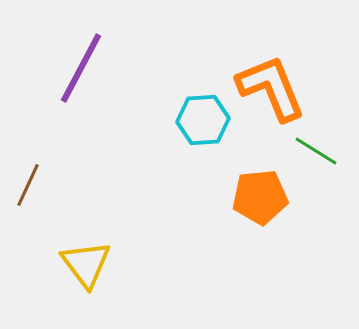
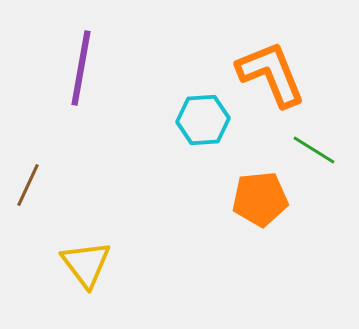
purple line: rotated 18 degrees counterclockwise
orange L-shape: moved 14 px up
green line: moved 2 px left, 1 px up
orange pentagon: moved 2 px down
